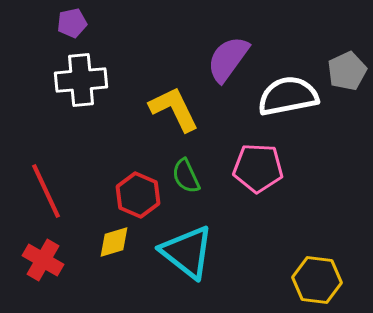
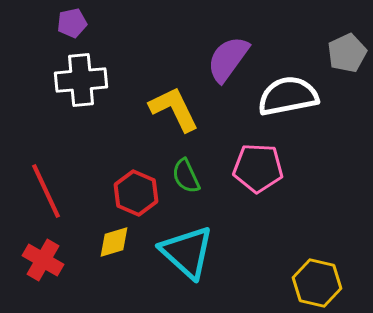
gray pentagon: moved 18 px up
red hexagon: moved 2 px left, 2 px up
cyan triangle: rotated 4 degrees clockwise
yellow hexagon: moved 3 px down; rotated 6 degrees clockwise
